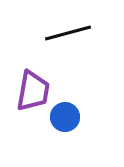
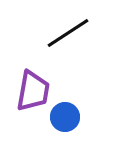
black line: rotated 18 degrees counterclockwise
